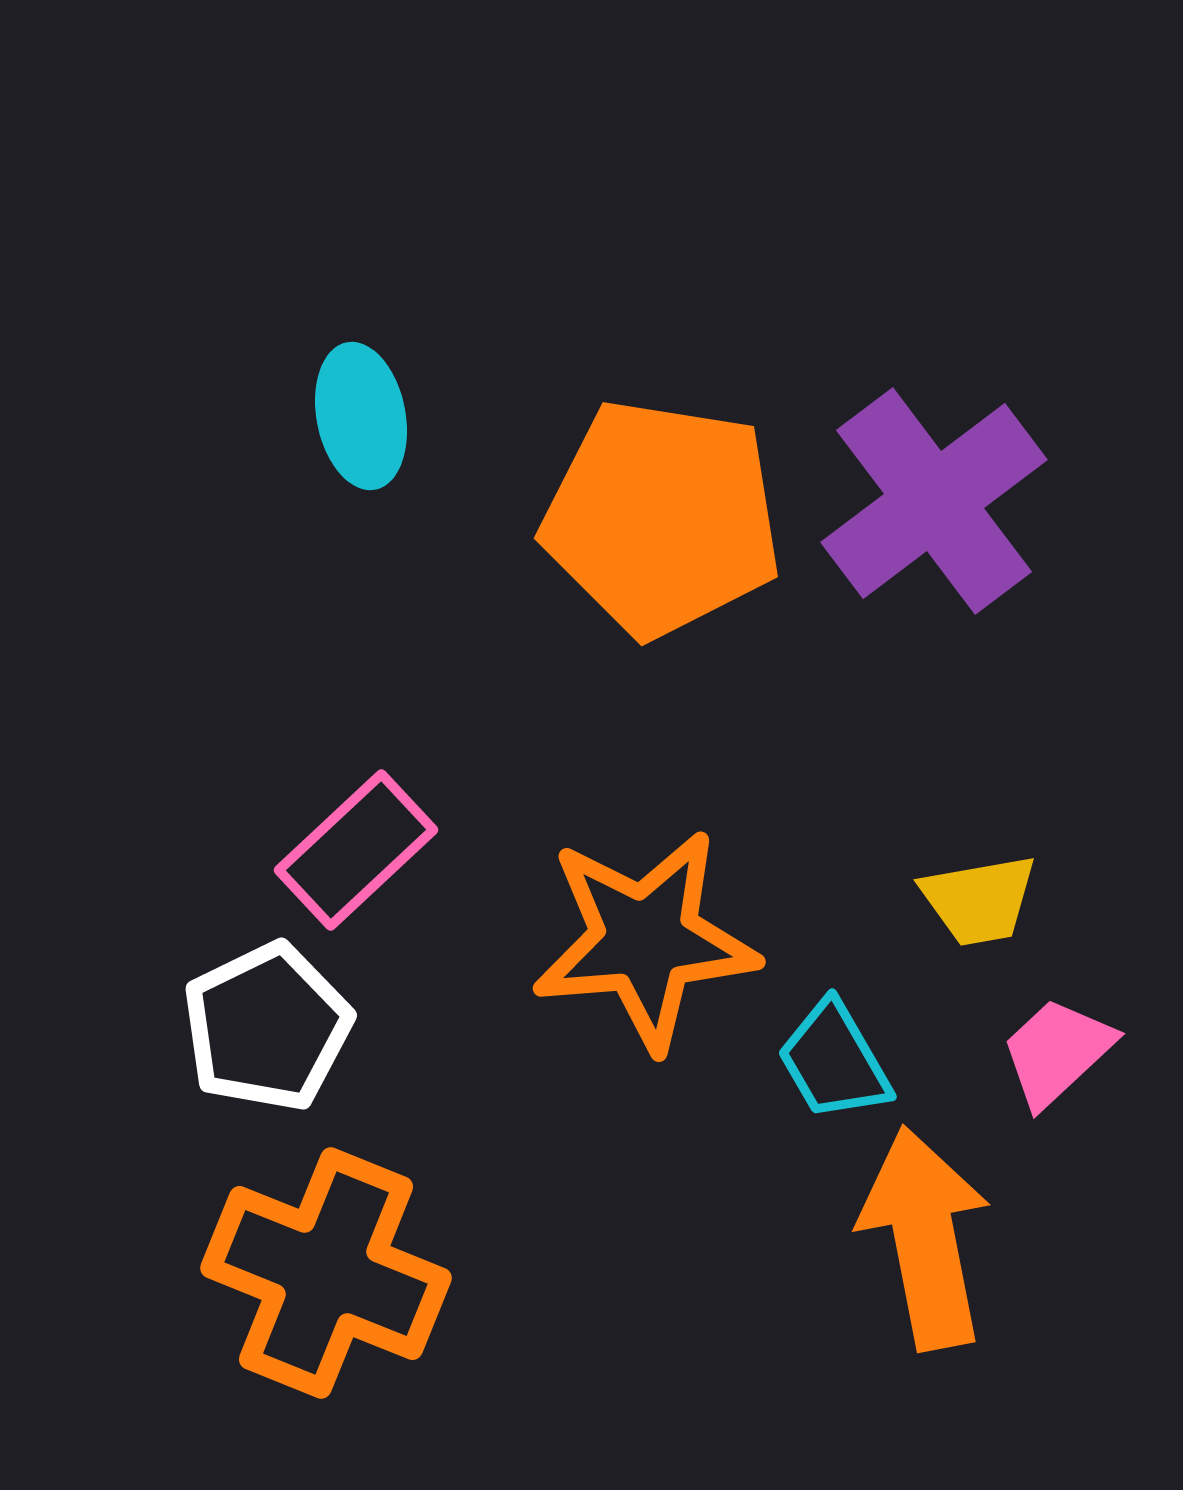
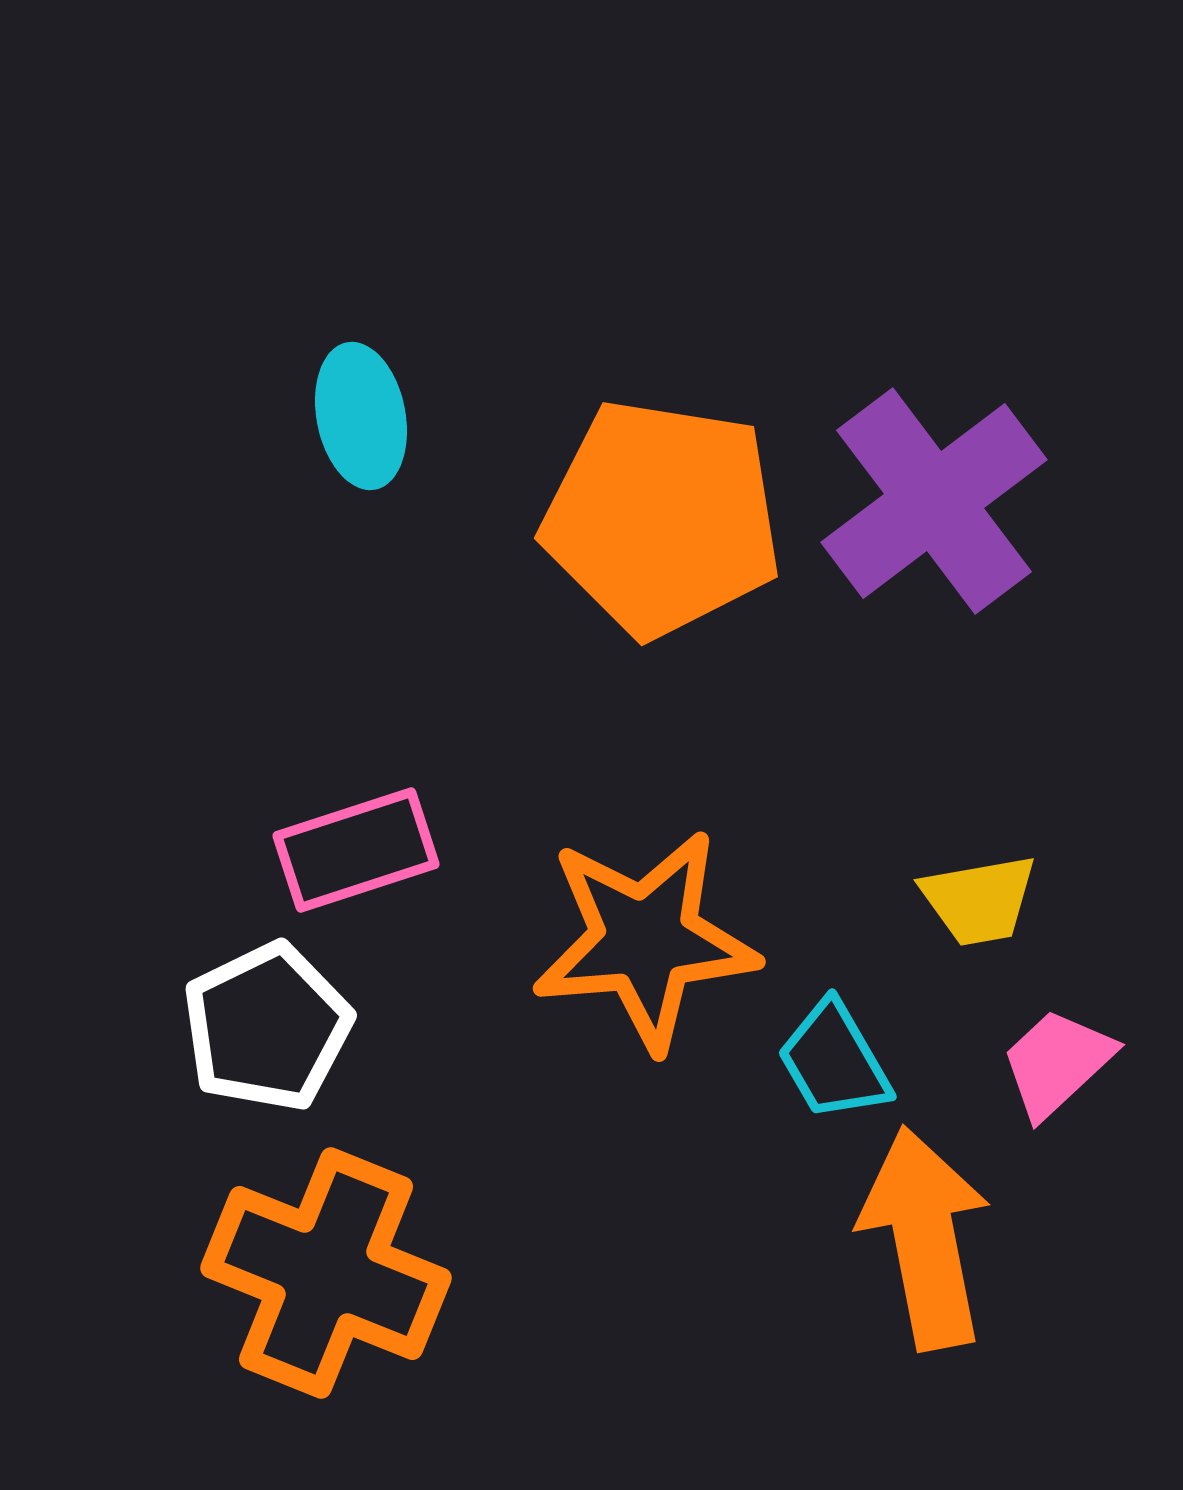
pink rectangle: rotated 25 degrees clockwise
pink trapezoid: moved 11 px down
